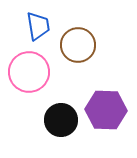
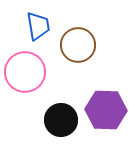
pink circle: moved 4 px left
